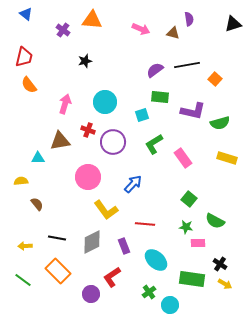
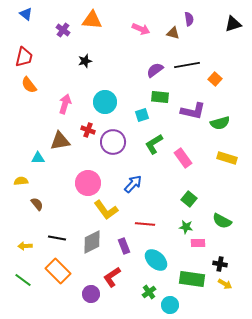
pink circle at (88, 177): moved 6 px down
green semicircle at (215, 221): moved 7 px right
black cross at (220, 264): rotated 24 degrees counterclockwise
